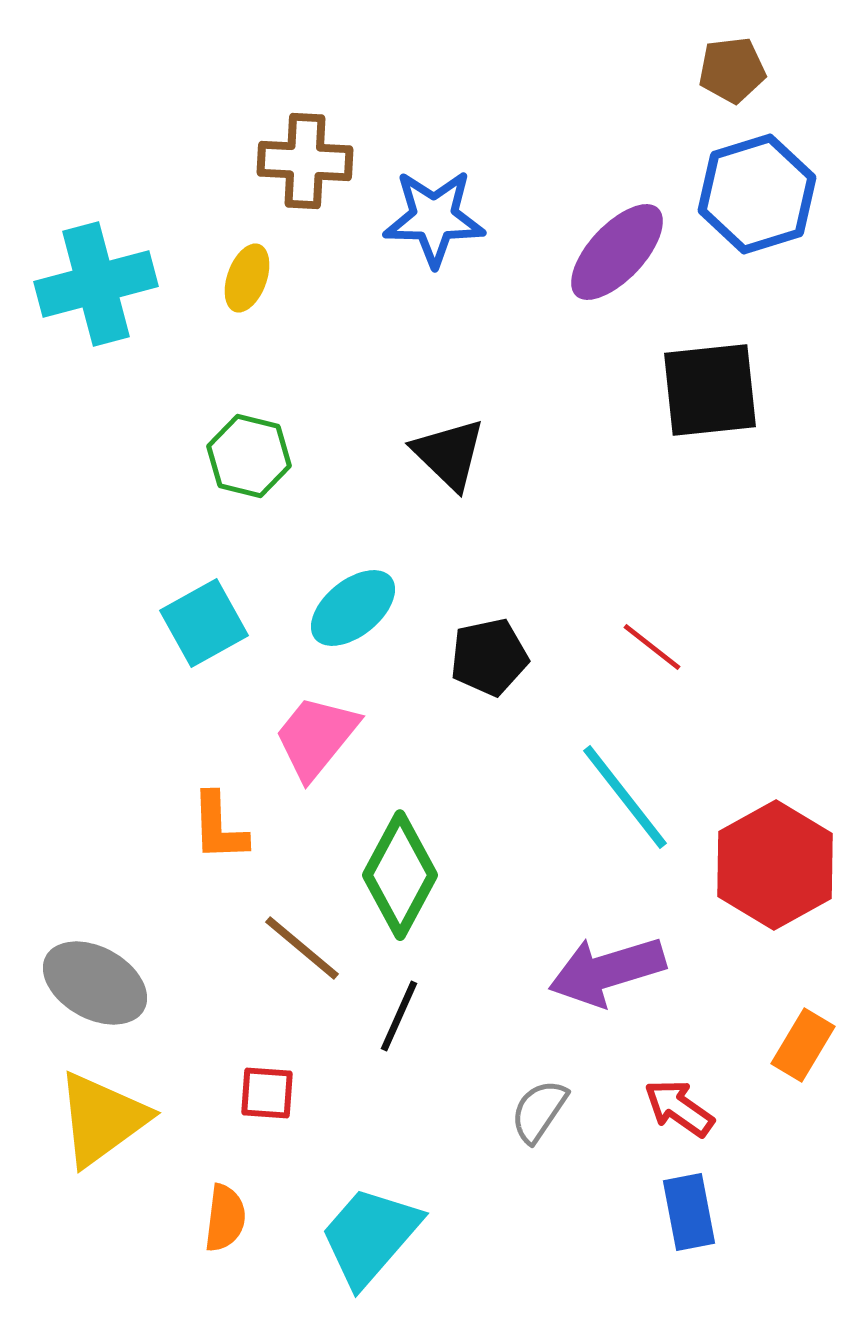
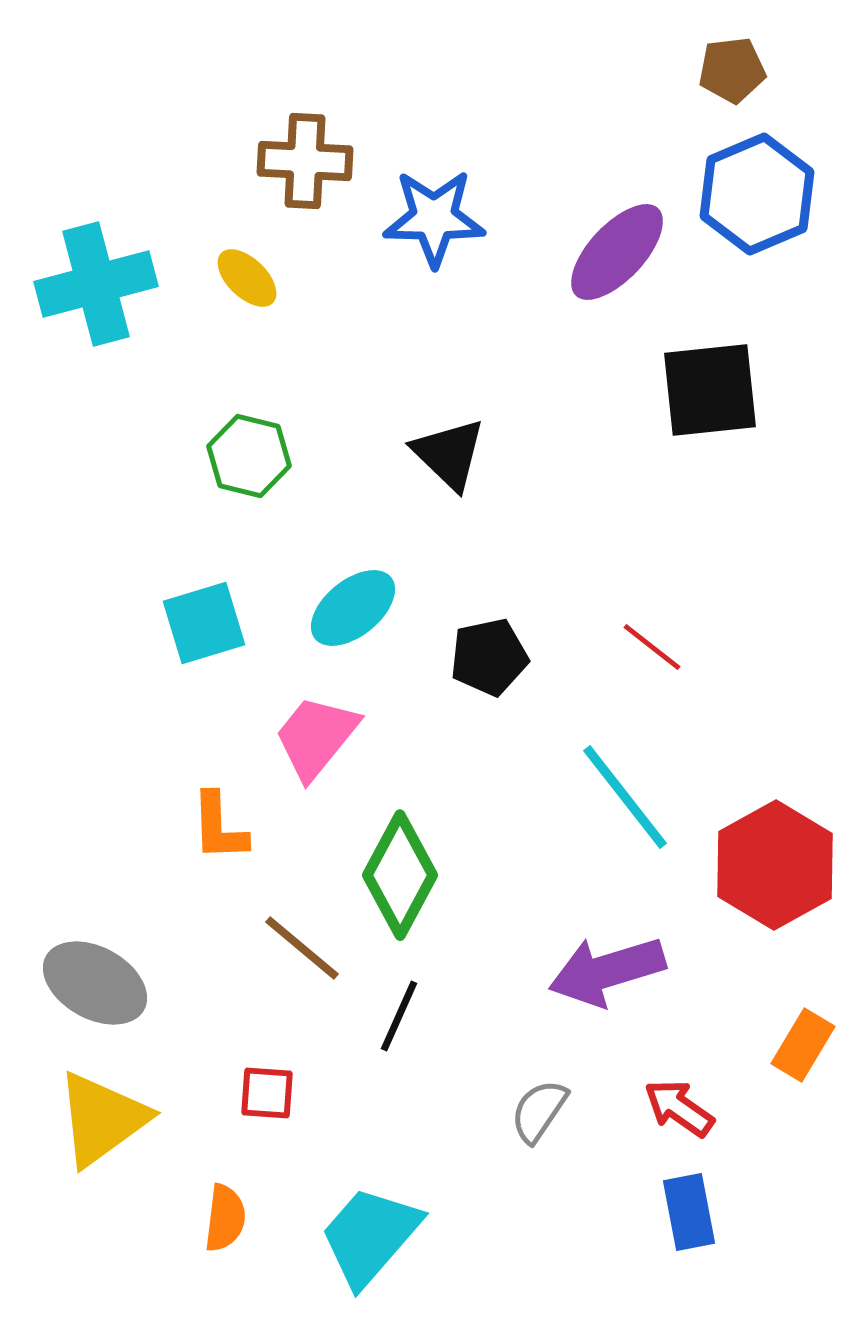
blue hexagon: rotated 6 degrees counterclockwise
yellow ellipse: rotated 66 degrees counterclockwise
cyan square: rotated 12 degrees clockwise
